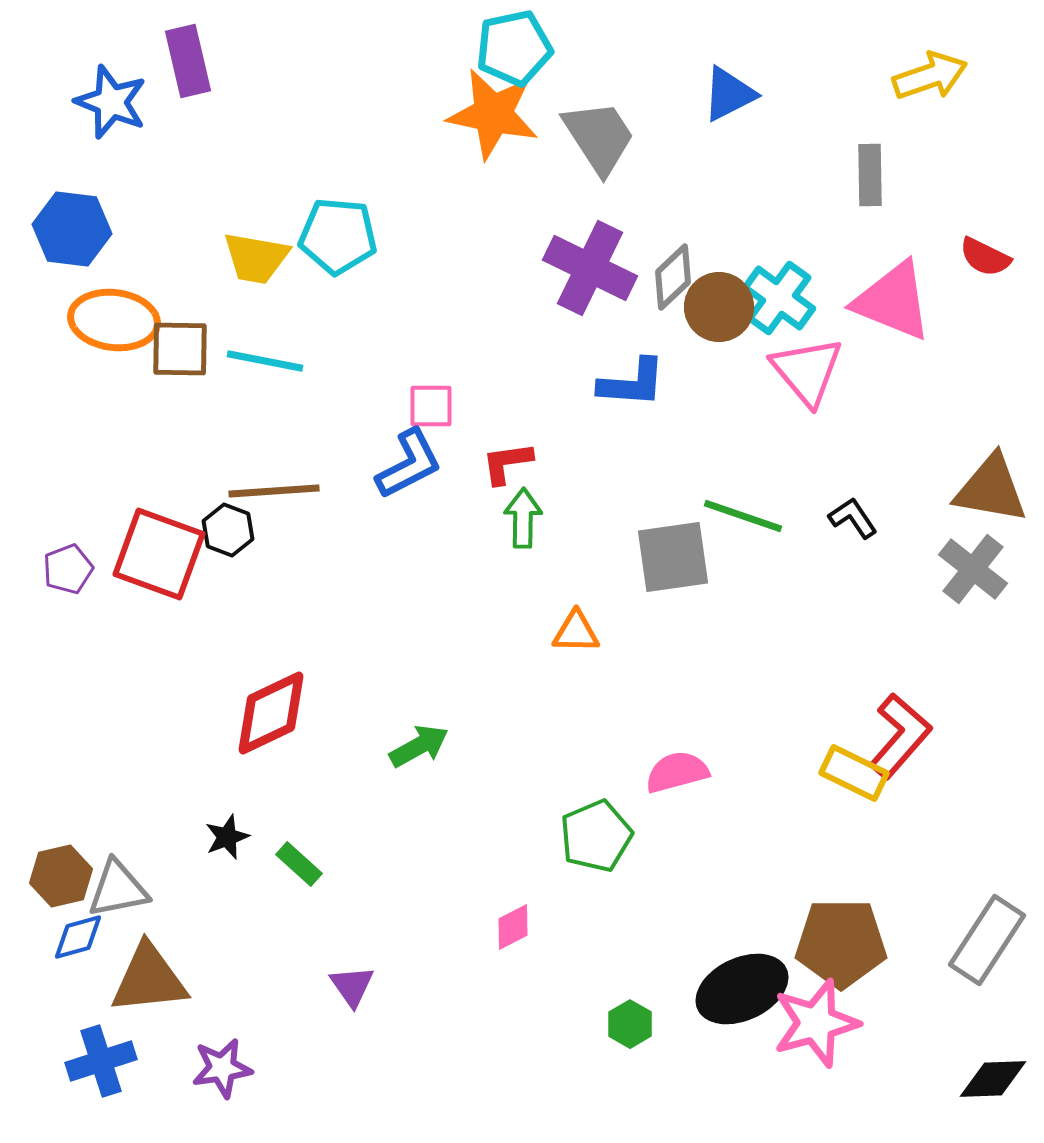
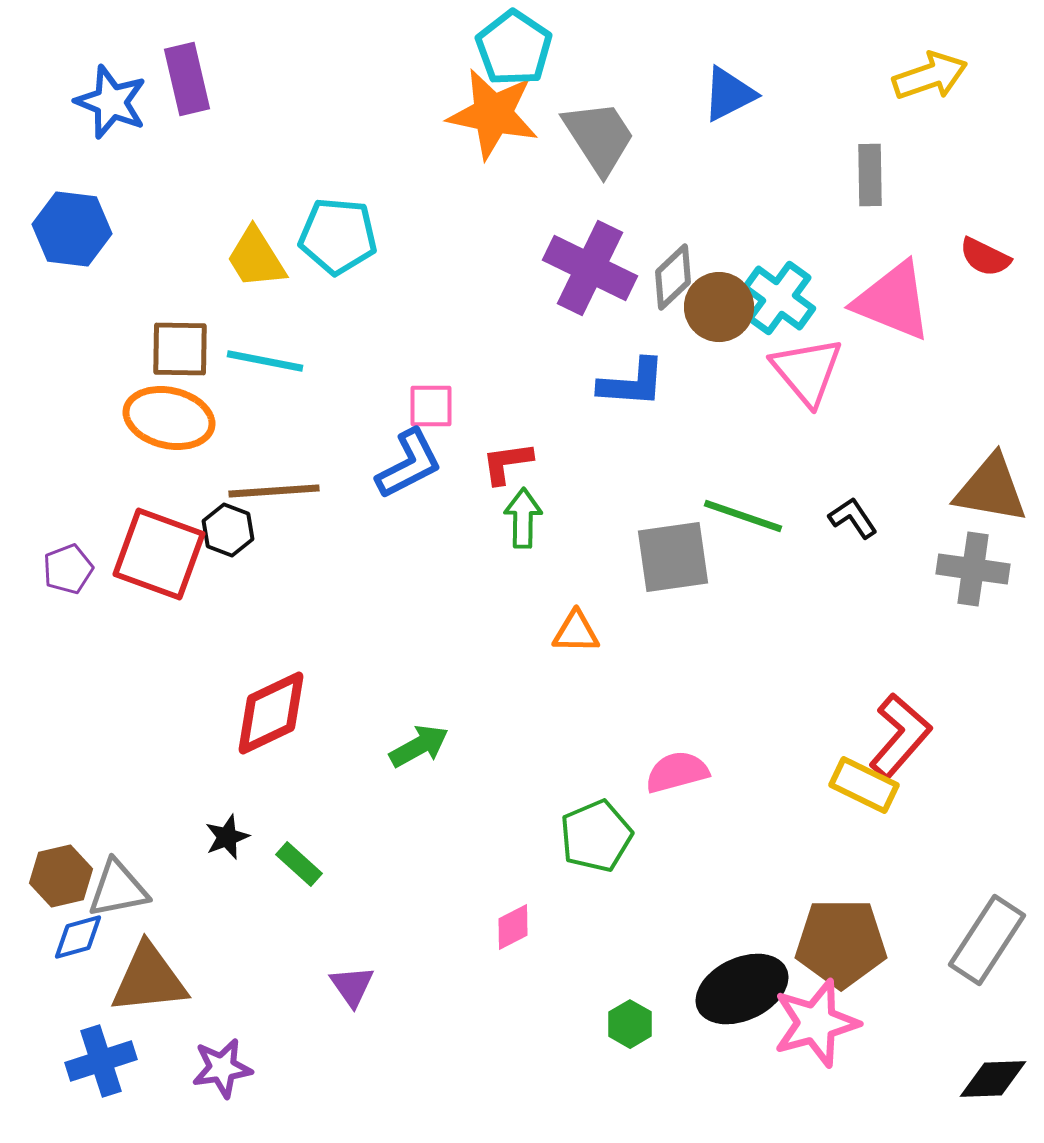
cyan pentagon at (514, 48): rotated 26 degrees counterclockwise
purple rectangle at (188, 61): moved 1 px left, 18 px down
yellow trapezoid at (256, 258): rotated 48 degrees clockwise
orange ellipse at (114, 320): moved 55 px right, 98 px down; rotated 6 degrees clockwise
gray cross at (973, 569): rotated 30 degrees counterclockwise
yellow rectangle at (854, 773): moved 10 px right, 12 px down
